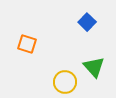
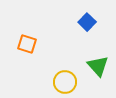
green triangle: moved 4 px right, 1 px up
